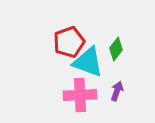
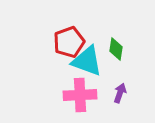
green diamond: rotated 30 degrees counterclockwise
cyan triangle: moved 1 px left, 1 px up
purple arrow: moved 3 px right, 2 px down
